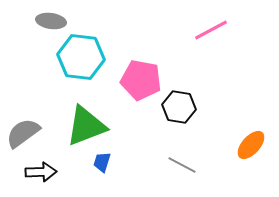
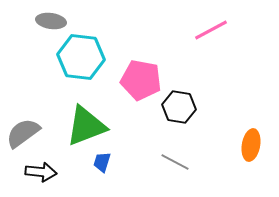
orange ellipse: rotated 32 degrees counterclockwise
gray line: moved 7 px left, 3 px up
black arrow: rotated 8 degrees clockwise
